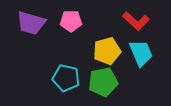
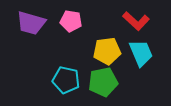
pink pentagon: rotated 10 degrees clockwise
yellow pentagon: rotated 8 degrees clockwise
cyan pentagon: moved 2 px down
